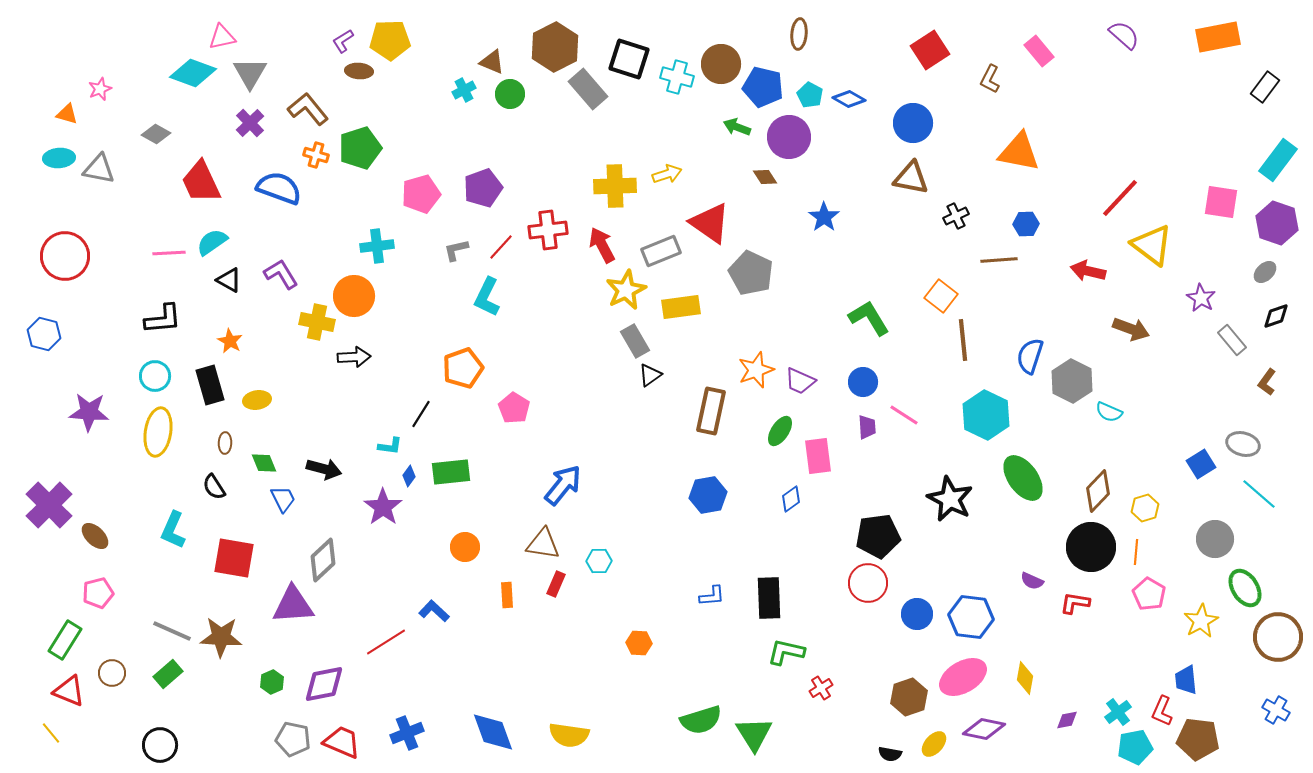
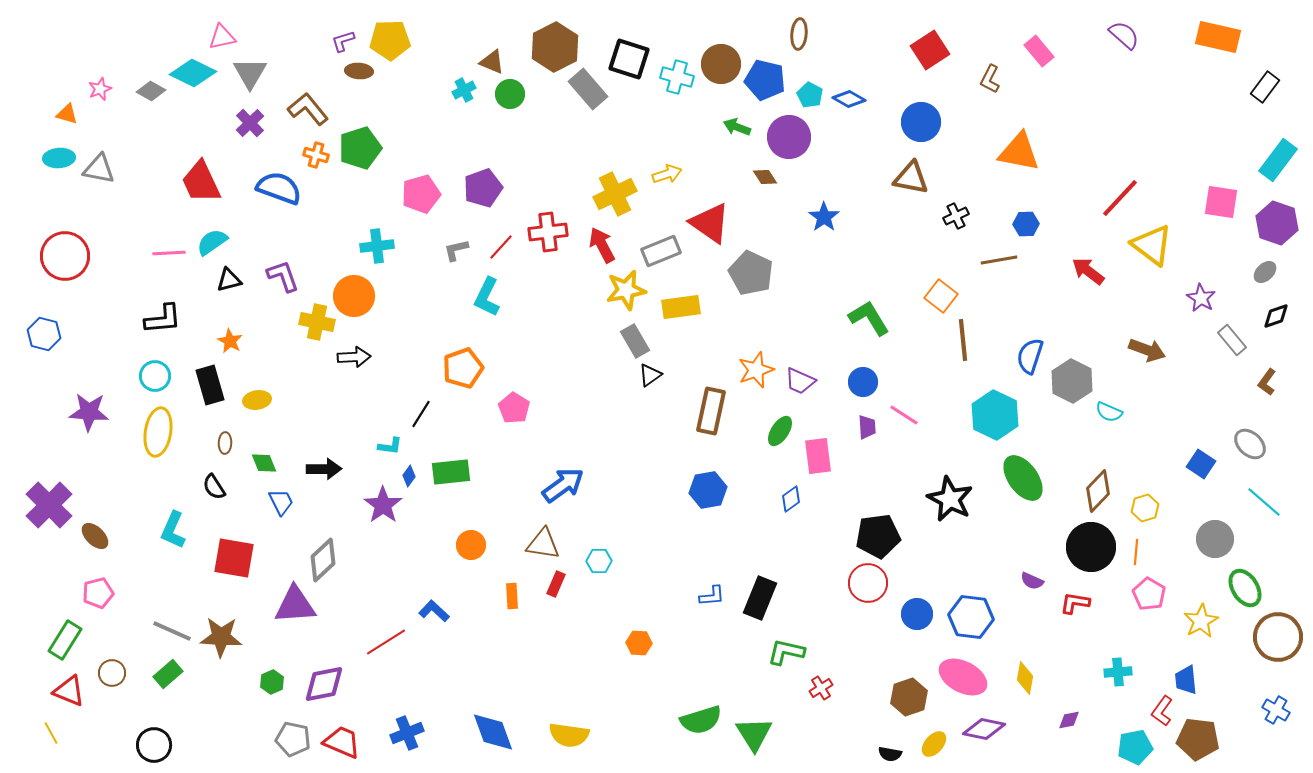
orange rectangle at (1218, 37): rotated 24 degrees clockwise
purple L-shape at (343, 41): rotated 15 degrees clockwise
cyan diamond at (193, 73): rotated 6 degrees clockwise
blue pentagon at (763, 87): moved 2 px right, 7 px up
blue circle at (913, 123): moved 8 px right, 1 px up
gray diamond at (156, 134): moved 5 px left, 43 px up
yellow cross at (615, 186): moved 8 px down; rotated 24 degrees counterclockwise
red cross at (548, 230): moved 2 px down
brown line at (999, 260): rotated 6 degrees counterclockwise
red arrow at (1088, 271): rotated 24 degrees clockwise
purple L-shape at (281, 274): moved 2 px right, 2 px down; rotated 12 degrees clockwise
black triangle at (229, 280): rotated 44 degrees counterclockwise
yellow star at (626, 290): rotated 15 degrees clockwise
brown arrow at (1131, 329): moved 16 px right, 21 px down
cyan hexagon at (986, 415): moved 9 px right
gray ellipse at (1243, 444): moved 7 px right; rotated 28 degrees clockwise
blue square at (1201, 464): rotated 24 degrees counterclockwise
black arrow at (324, 469): rotated 16 degrees counterclockwise
blue arrow at (563, 485): rotated 15 degrees clockwise
cyan line at (1259, 494): moved 5 px right, 8 px down
blue hexagon at (708, 495): moved 5 px up
blue trapezoid at (283, 499): moved 2 px left, 3 px down
purple star at (383, 507): moved 2 px up
orange circle at (465, 547): moved 6 px right, 2 px up
orange rectangle at (507, 595): moved 5 px right, 1 px down
black rectangle at (769, 598): moved 9 px left; rotated 24 degrees clockwise
purple triangle at (293, 605): moved 2 px right
pink ellipse at (963, 677): rotated 57 degrees clockwise
red L-shape at (1162, 711): rotated 12 degrees clockwise
cyan cross at (1118, 712): moved 40 px up; rotated 32 degrees clockwise
purple diamond at (1067, 720): moved 2 px right
yellow line at (51, 733): rotated 10 degrees clockwise
black circle at (160, 745): moved 6 px left
